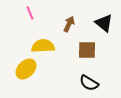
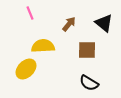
brown arrow: rotated 14 degrees clockwise
